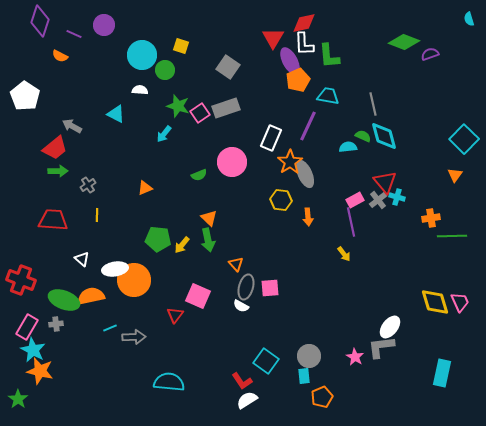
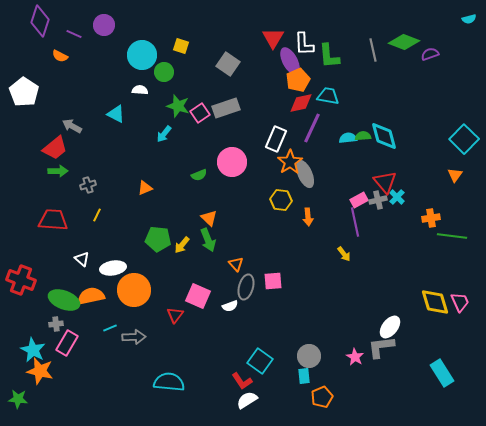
cyan semicircle at (469, 19): rotated 88 degrees counterclockwise
red diamond at (304, 23): moved 3 px left, 80 px down
gray square at (228, 67): moved 3 px up
green circle at (165, 70): moved 1 px left, 2 px down
white pentagon at (25, 96): moved 1 px left, 4 px up
gray line at (373, 104): moved 54 px up
purple line at (308, 126): moved 4 px right, 2 px down
green semicircle at (363, 136): rotated 28 degrees counterclockwise
white rectangle at (271, 138): moved 5 px right, 1 px down
cyan semicircle at (348, 147): moved 9 px up
gray cross at (88, 185): rotated 14 degrees clockwise
cyan cross at (397, 197): rotated 28 degrees clockwise
pink rectangle at (355, 200): moved 4 px right
gray cross at (378, 200): rotated 24 degrees clockwise
yellow line at (97, 215): rotated 24 degrees clockwise
purple line at (351, 222): moved 4 px right
green line at (452, 236): rotated 8 degrees clockwise
green arrow at (208, 240): rotated 10 degrees counterclockwise
white ellipse at (115, 269): moved 2 px left, 1 px up
orange circle at (134, 280): moved 10 px down
pink square at (270, 288): moved 3 px right, 7 px up
white semicircle at (241, 306): moved 11 px left; rotated 49 degrees counterclockwise
pink rectangle at (27, 327): moved 40 px right, 16 px down
cyan square at (266, 361): moved 6 px left
cyan rectangle at (442, 373): rotated 44 degrees counterclockwise
green star at (18, 399): rotated 30 degrees counterclockwise
